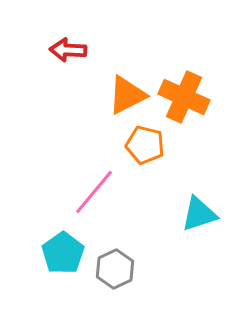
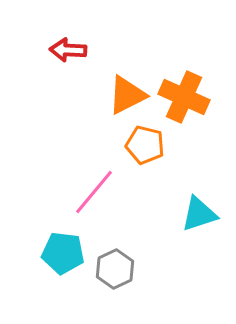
cyan pentagon: rotated 30 degrees counterclockwise
